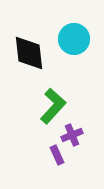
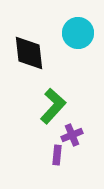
cyan circle: moved 4 px right, 6 px up
purple rectangle: rotated 30 degrees clockwise
